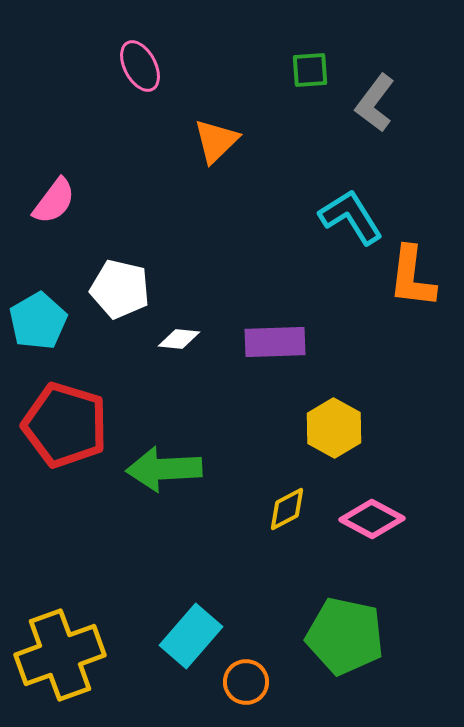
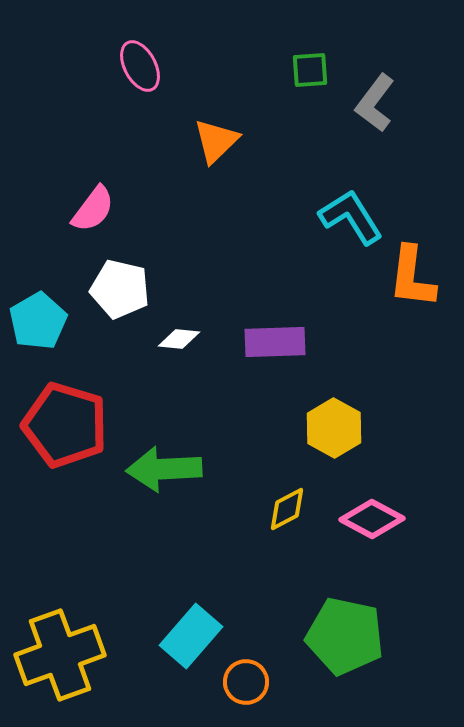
pink semicircle: moved 39 px right, 8 px down
